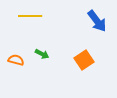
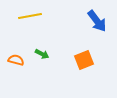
yellow line: rotated 10 degrees counterclockwise
orange square: rotated 12 degrees clockwise
